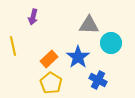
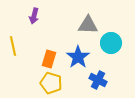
purple arrow: moved 1 px right, 1 px up
gray triangle: moved 1 px left
orange rectangle: rotated 30 degrees counterclockwise
yellow pentagon: rotated 15 degrees counterclockwise
